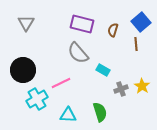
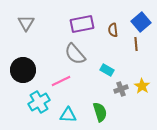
purple rectangle: rotated 25 degrees counterclockwise
brown semicircle: rotated 24 degrees counterclockwise
gray semicircle: moved 3 px left, 1 px down
cyan rectangle: moved 4 px right
pink line: moved 2 px up
cyan cross: moved 2 px right, 3 px down
